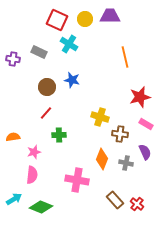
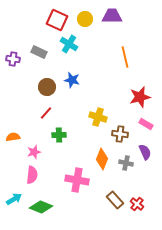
purple trapezoid: moved 2 px right
yellow cross: moved 2 px left
